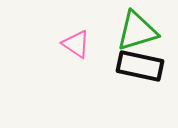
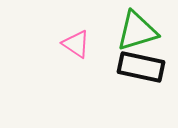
black rectangle: moved 1 px right, 1 px down
